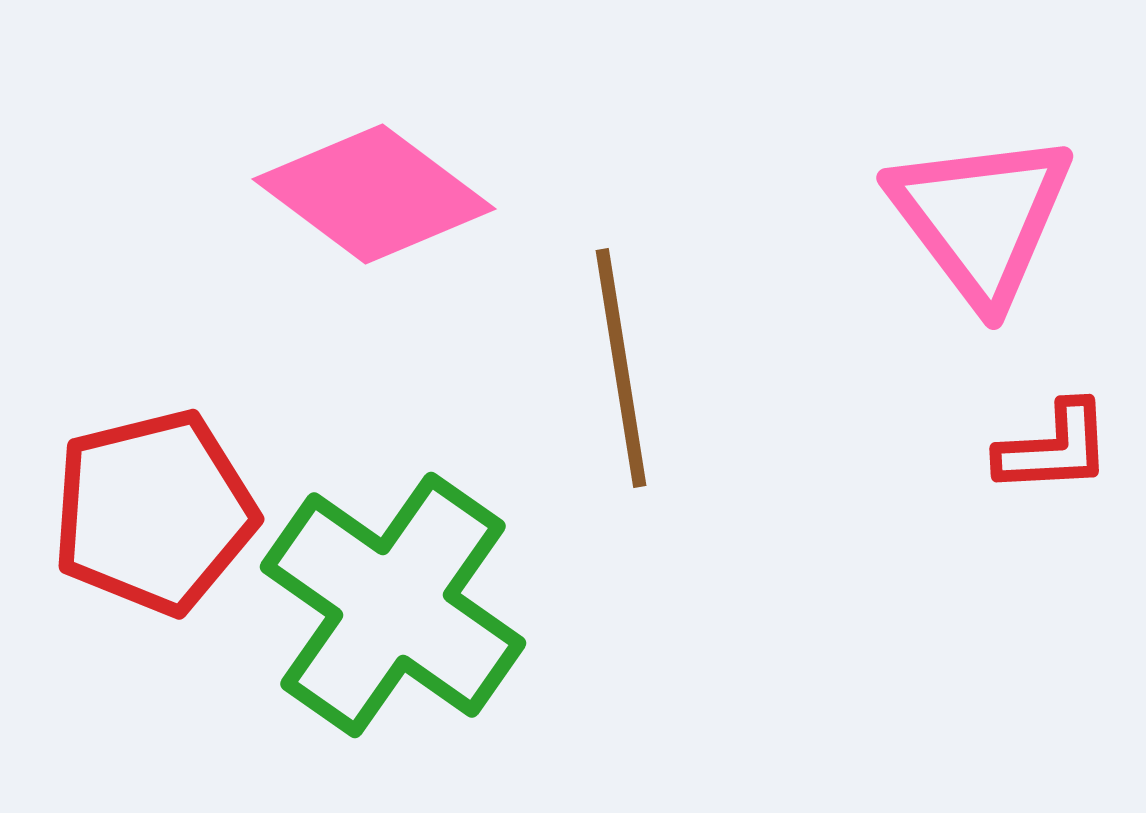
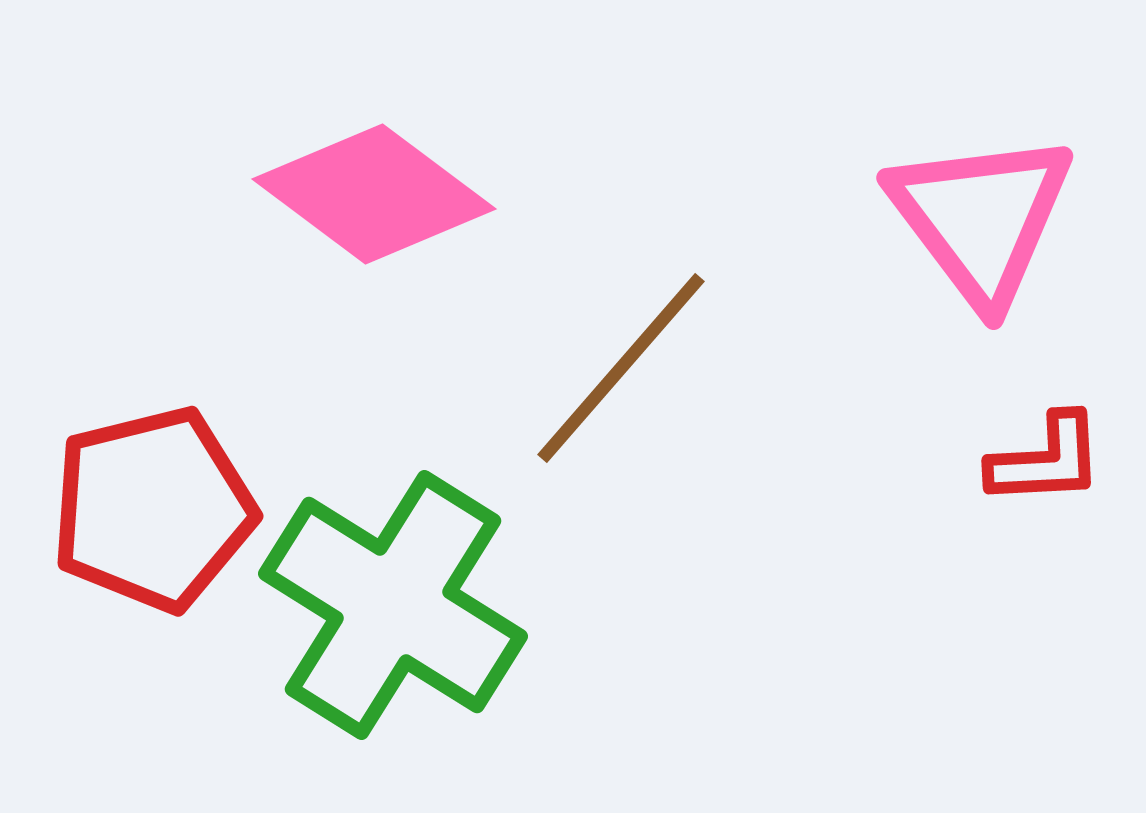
brown line: rotated 50 degrees clockwise
red L-shape: moved 8 px left, 12 px down
red pentagon: moved 1 px left, 3 px up
green cross: rotated 3 degrees counterclockwise
